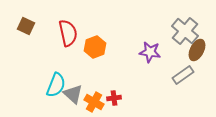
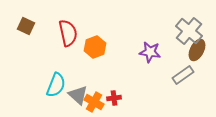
gray cross: moved 4 px right
gray triangle: moved 5 px right, 1 px down
